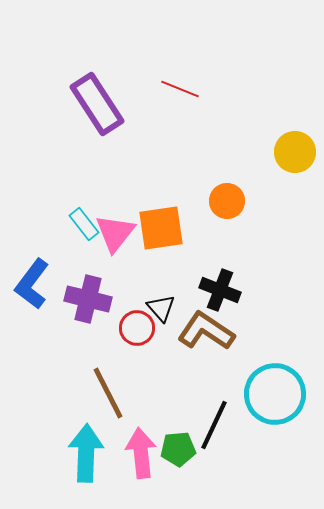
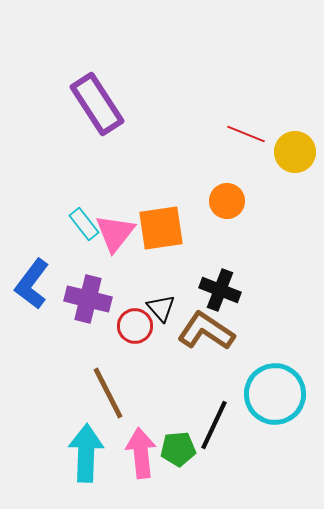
red line: moved 66 px right, 45 px down
red circle: moved 2 px left, 2 px up
